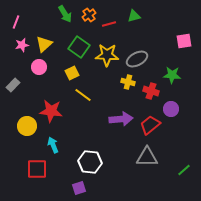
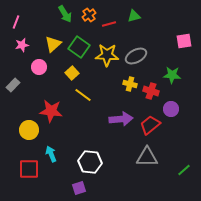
yellow triangle: moved 9 px right
gray ellipse: moved 1 px left, 3 px up
yellow square: rotated 16 degrees counterclockwise
yellow cross: moved 2 px right, 2 px down
yellow circle: moved 2 px right, 4 px down
cyan arrow: moved 2 px left, 9 px down
red square: moved 8 px left
